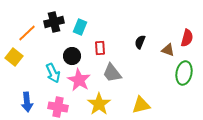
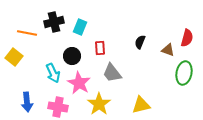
orange line: rotated 54 degrees clockwise
pink star: moved 3 px down
